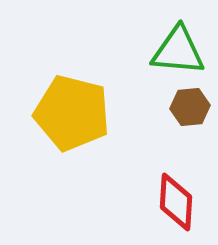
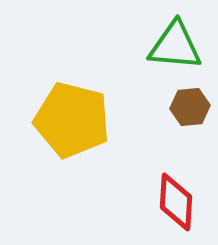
green triangle: moved 3 px left, 5 px up
yellow pentagon: moved 7 px down
